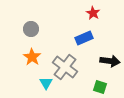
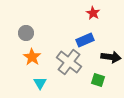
gray circle: moved 5 px left, 4 px down
blue rectangle: moved 1 px right, 2 px down
black arrow: moved 1 px right, 4 px up
gray cross: moved 4 px right, 5 px up
cyan triangle: moved 6 px left
green square: moved 2 px left, 7 px up
